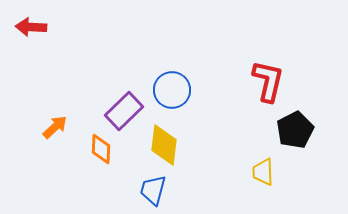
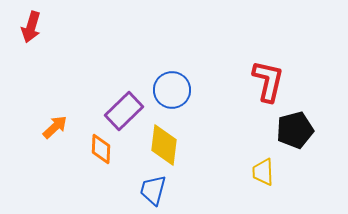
red arrow: rotated 76 degrees counterclockwise
black pentagon: rotated 12 degrees clockwise
